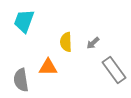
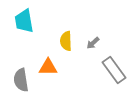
cyan trapezoid: rotated 30 degrees counterclockwise
yellow semicircle: moved 1 px up
